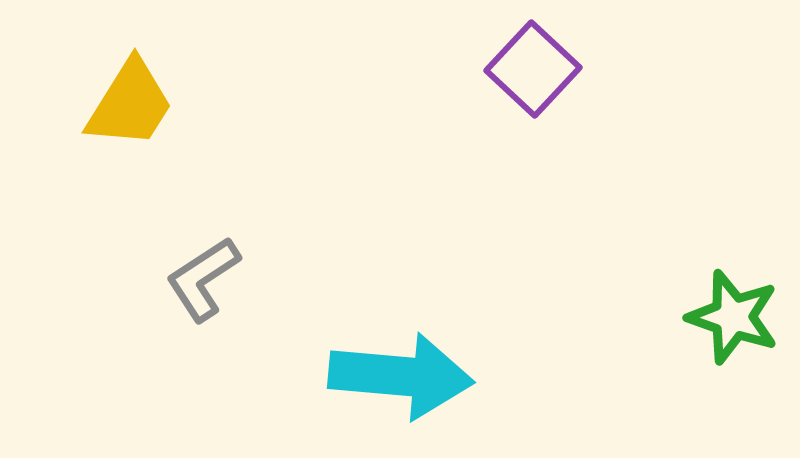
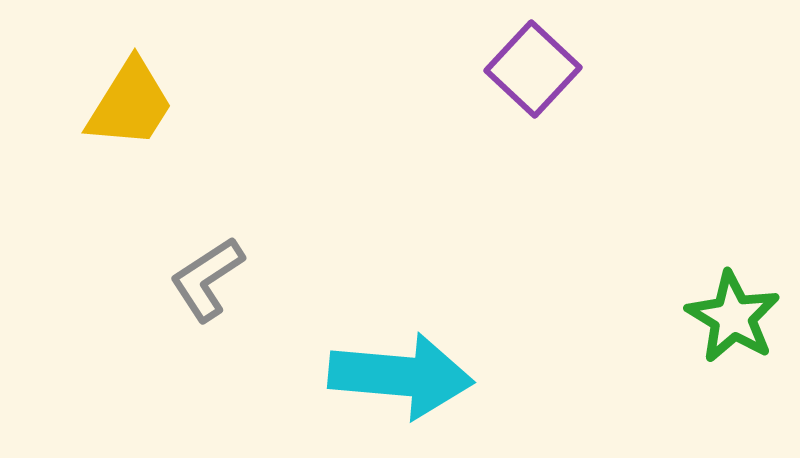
gray L-shape: moved 4 px right
green star: rotated 12 degrees clockwise
